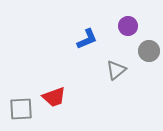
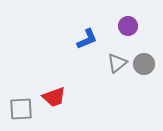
gray circle: moved 5 px left, 13 px down
gray triangle: moved 1 px right, 7 px up
